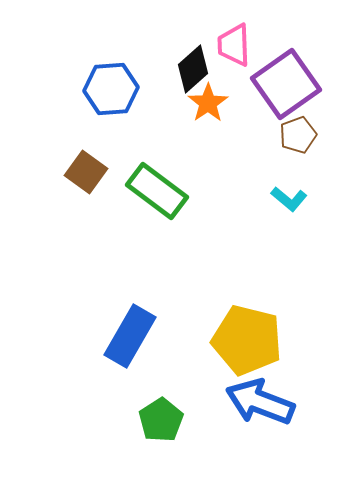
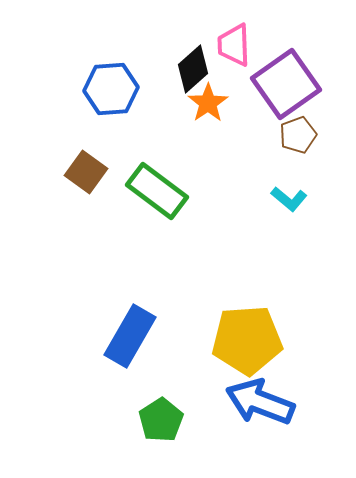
yellow pentagon: rotated 18 degrees counterclockwise
